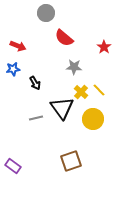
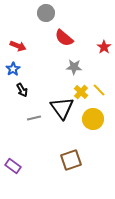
blue star: rotated 24 degrees counterclockwise
black arrow: moved 13 px left, 7 px down
gray line: moved 2 px left
brown square: moved 1 px up
